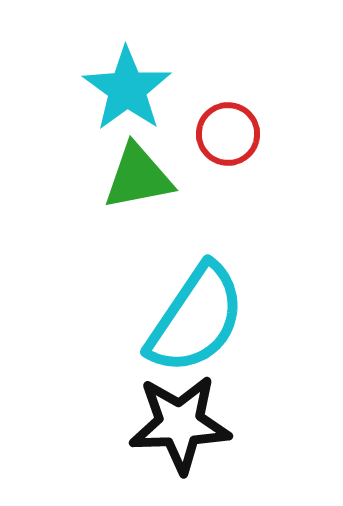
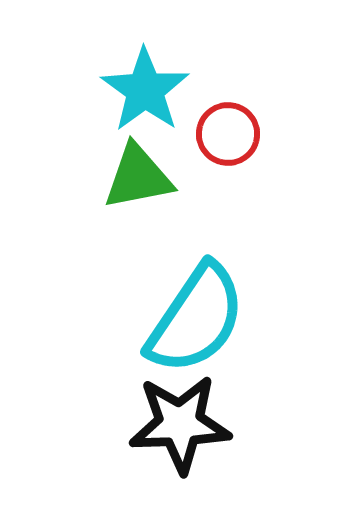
cyan star: moved 18 px right, 1 px down
